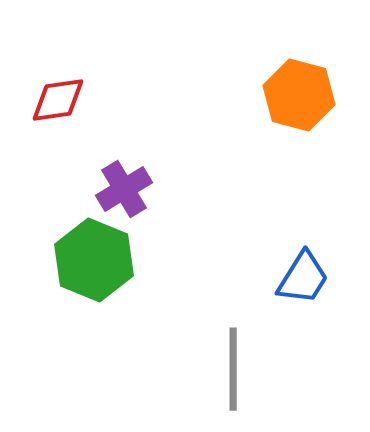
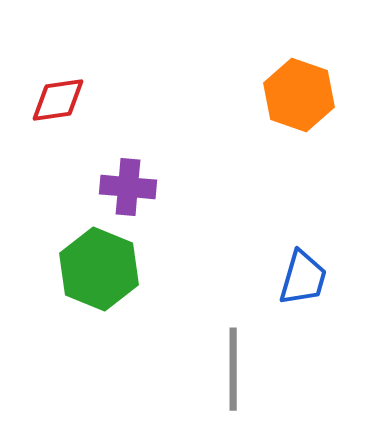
orange hexagon: rotated 4 degrees clockwise
purple cross: moved 4 px right, 2 px up; rotated 36 degrees clockwise
green hexagon: moved 5 px right, 9 px down
blue trapezoid: rotated 16 degrees counterclockwise
